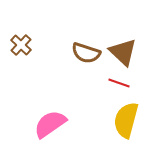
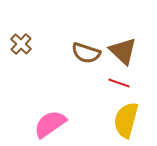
brown cross: moved 1 px up
brown triangle: moved 1 px up
